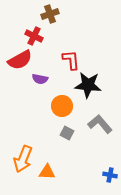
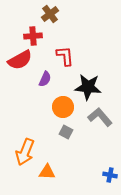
brown cross: rotated 18 degrees counterclockwise
red cross: moved 1 px left; rotated 30 degrees counterclockwise
red L-shape: moved 6 px left, 4 px up
purple semicircle: moved 5 px right; rotated 77 degrees counterclockwise
black star: moved 2 px down
orange circle: moved 1 px right, 1 px down
gray L-shape: moved 7 px up
gray square: moved 1 px left, 1 px up
orange arrow: moved 2 px right, 7 px up
